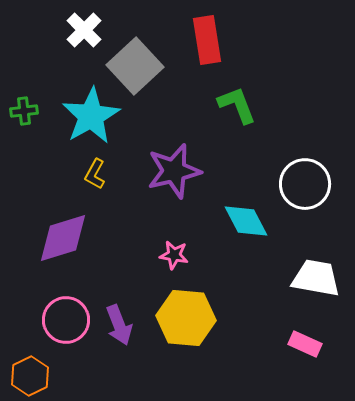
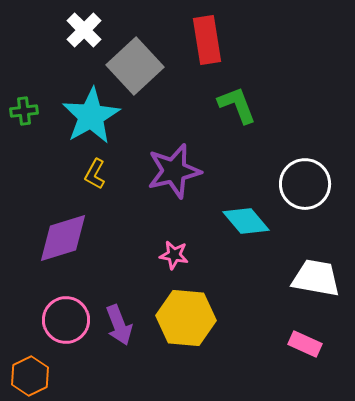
cyan diamond: rotated 12 degrees counterclockwise
